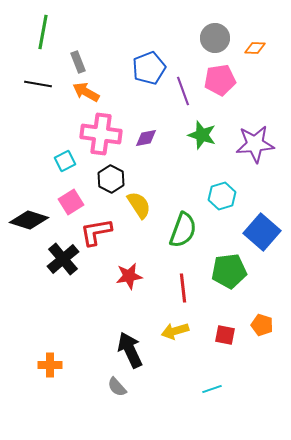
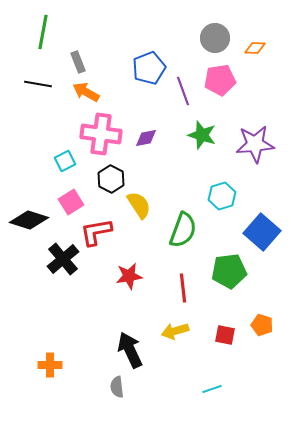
gray semicircle: rotated 35 degrees clockwise
